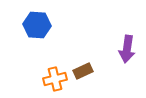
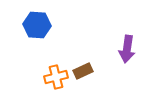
orange cross: moved 1 px right, 2 px up
